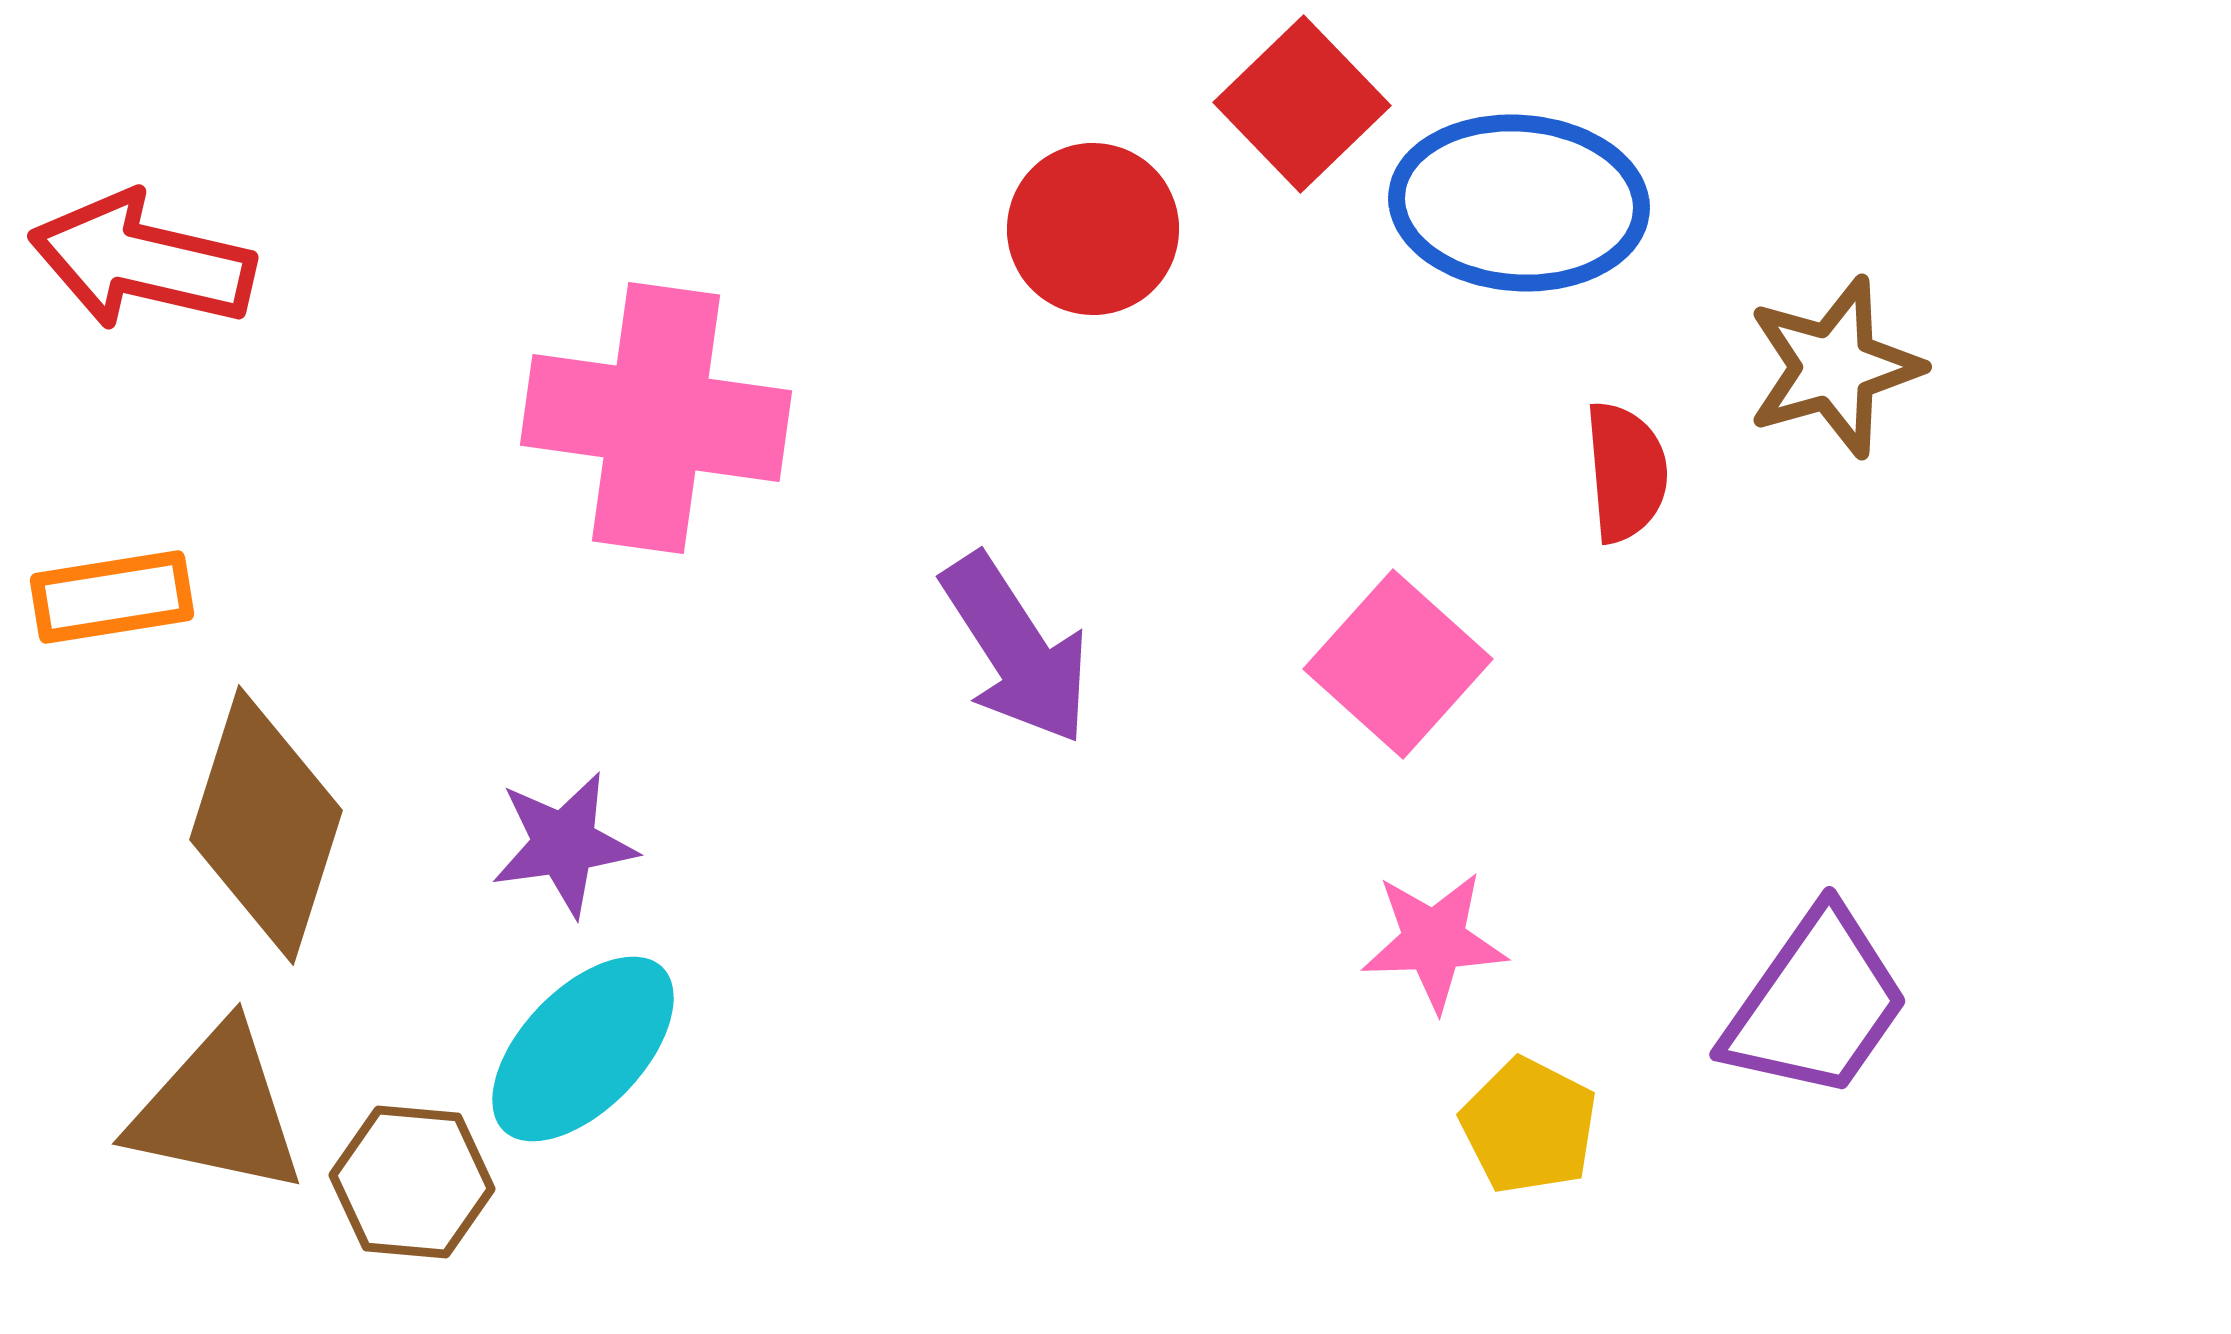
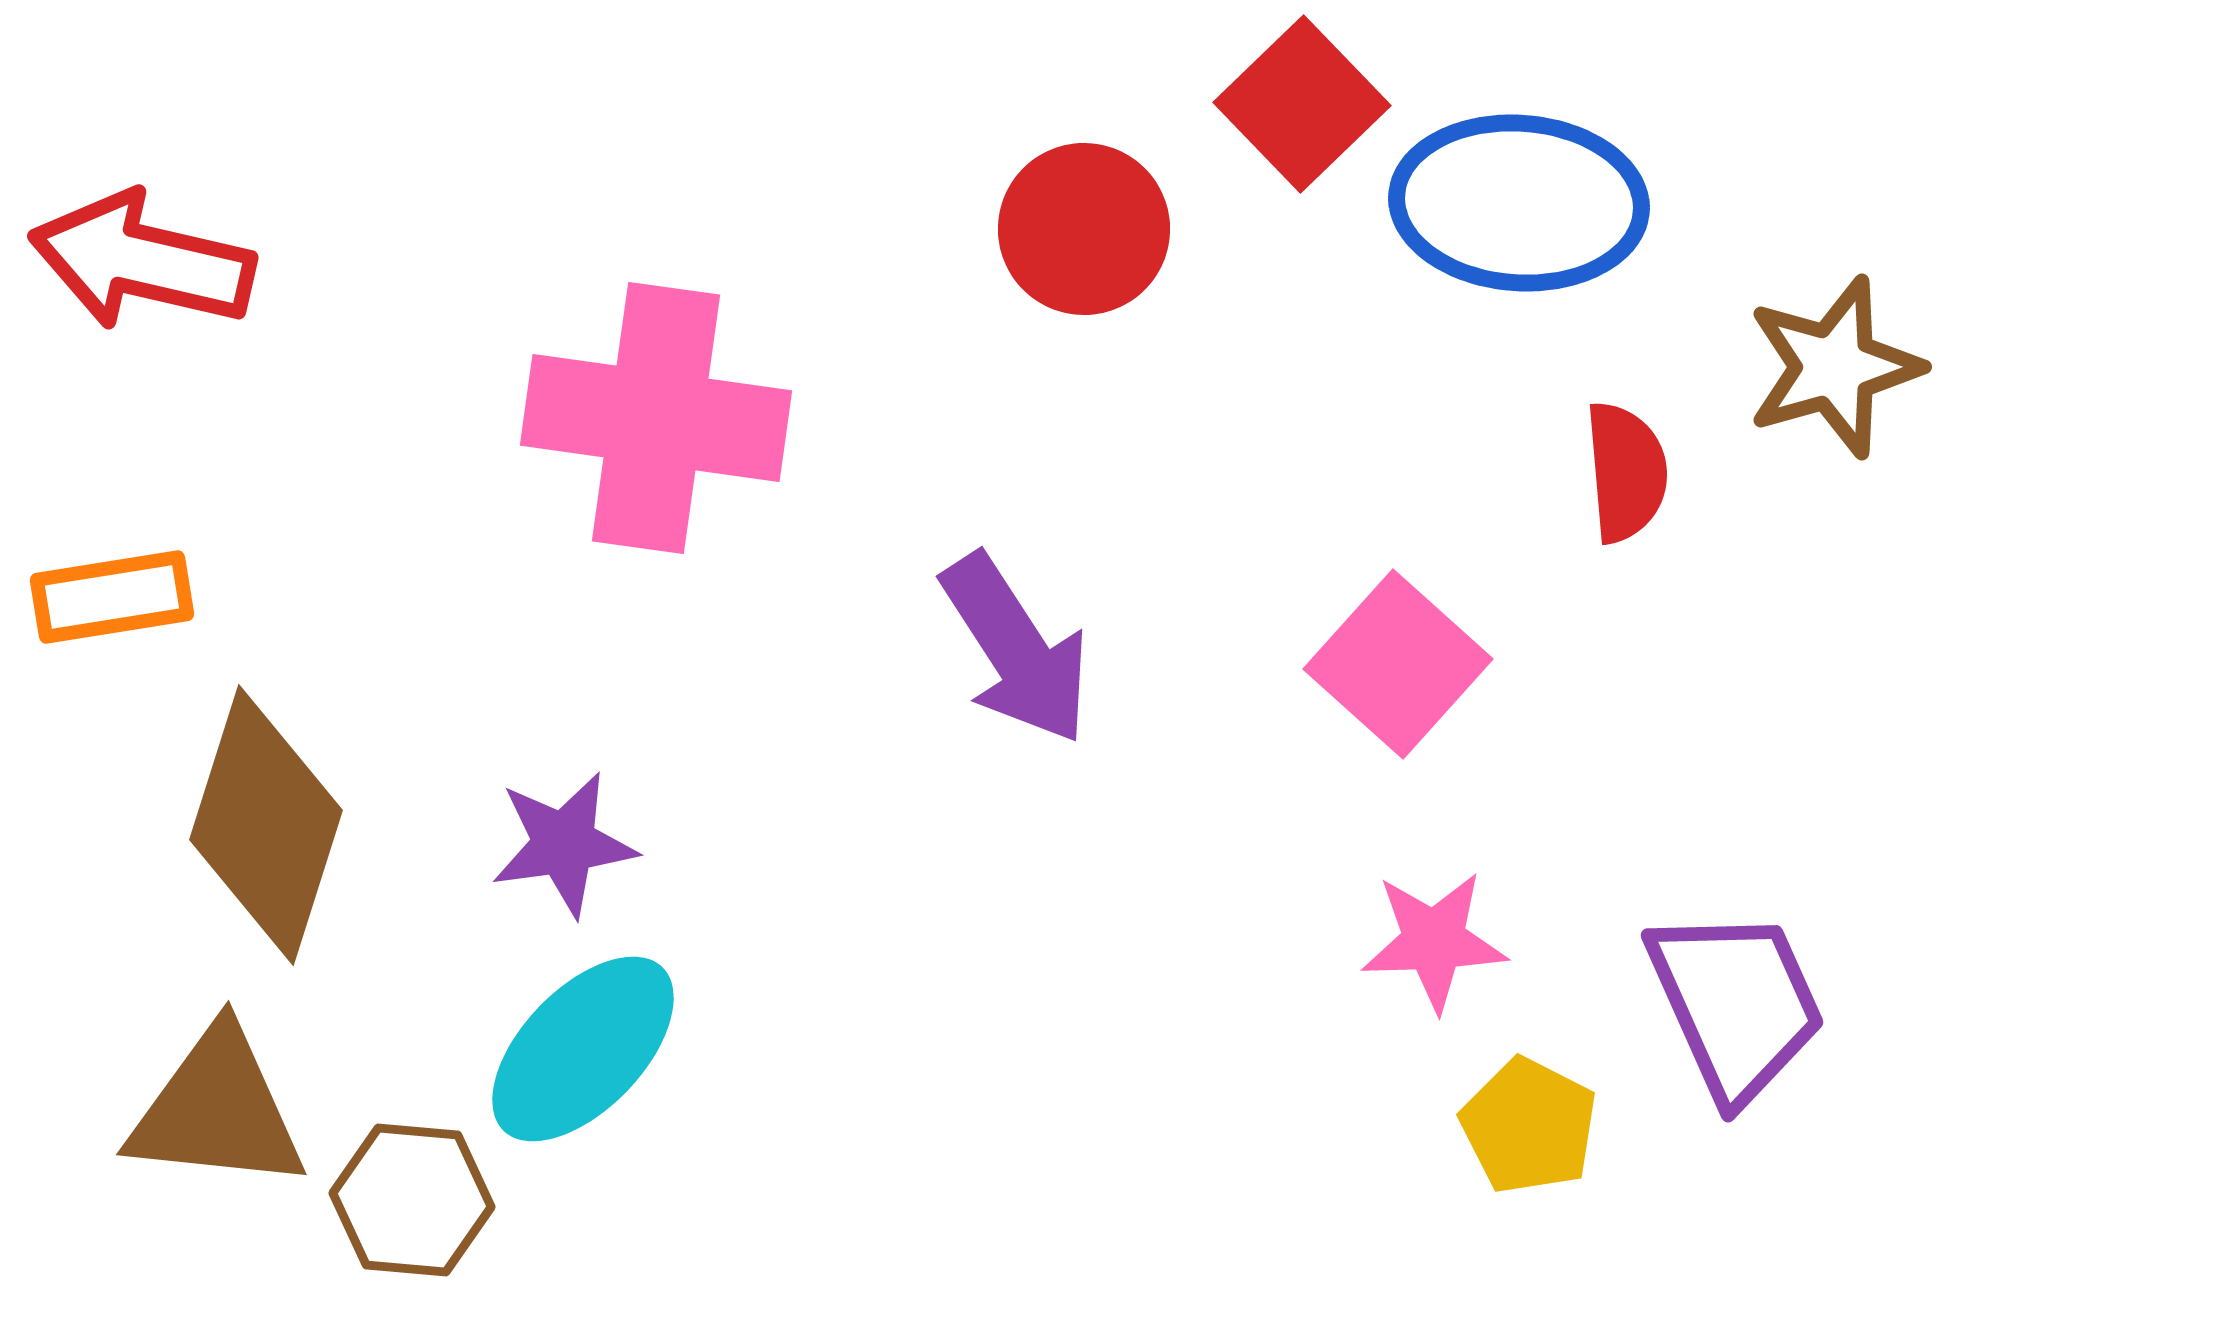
red circle: moved 9 px left
purple trapezoid: moved 80 px left; rotated 59 degrees counterclockwise
brown triangle: rotated 6 degrees counterclockwise
brown hexagon: moved 18 px down
